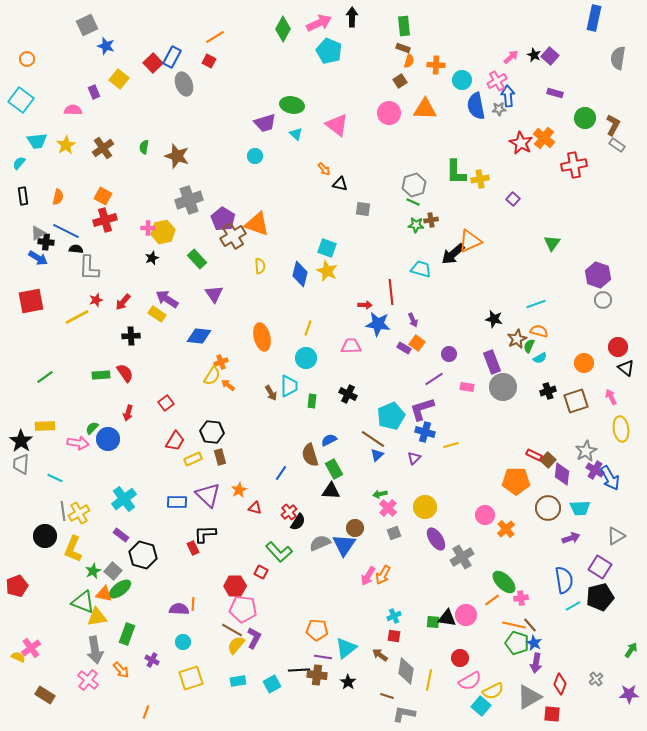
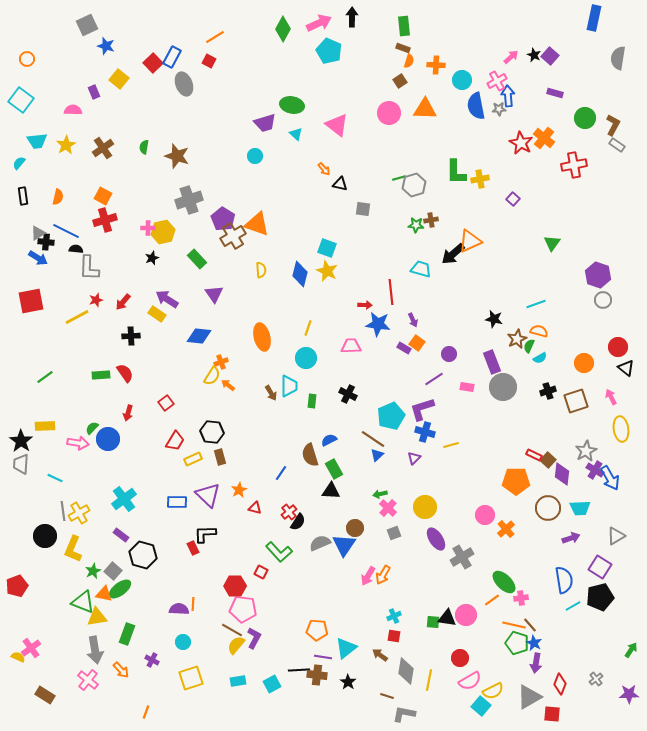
green line at (413, 202): moved 14 px left, 24 px up; rotated 40 degrees counterclockwise
yellow semicircle at (260, 266): moved 1 px right, 4 px down
